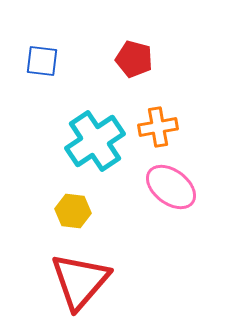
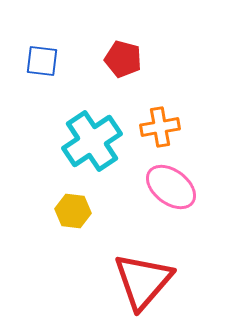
red pentagon: moved 11 px left
orange cross: moved 2 px right
cyan cross: moved 3 px left
red triangle: moved 63 px right
